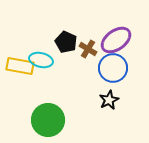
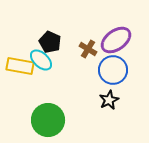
black pentagon: moved 16 px left
cyan ellipse: rotated 30 degrees clockwise
blue circle: moved 2 px down
